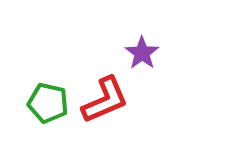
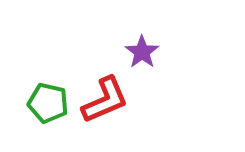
purple star: moved 1 px up
